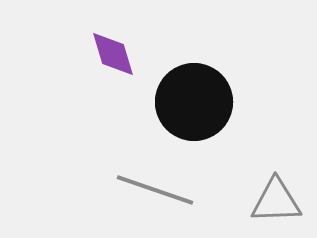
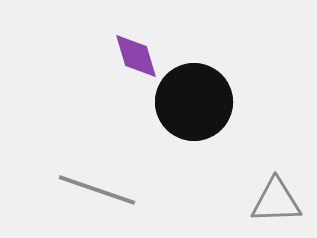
purple diamond: moved 23 px right, 2 px down
gray line: moved 58 px left
